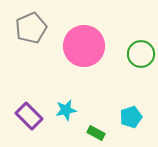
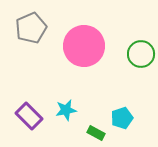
cyan pentagon: moved 9 px left, 1 px down
